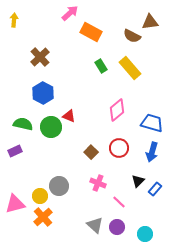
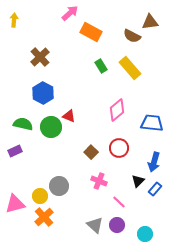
blue trapezoid: rotated 10 degrees counterclockwise
blue arrow: moved 2 px right, 10 px down
pink cross: moved 1 px right, 2 px up
orange cross: moved 1 px right
purple circle: moved 2 px up
